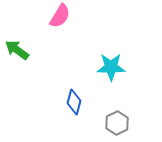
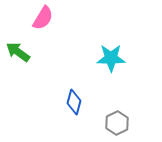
pink semicircle: moved 17 px left, 2 px down
green arrow: moved 1 px right, 2 px down
cyan star: moved 9 px up
